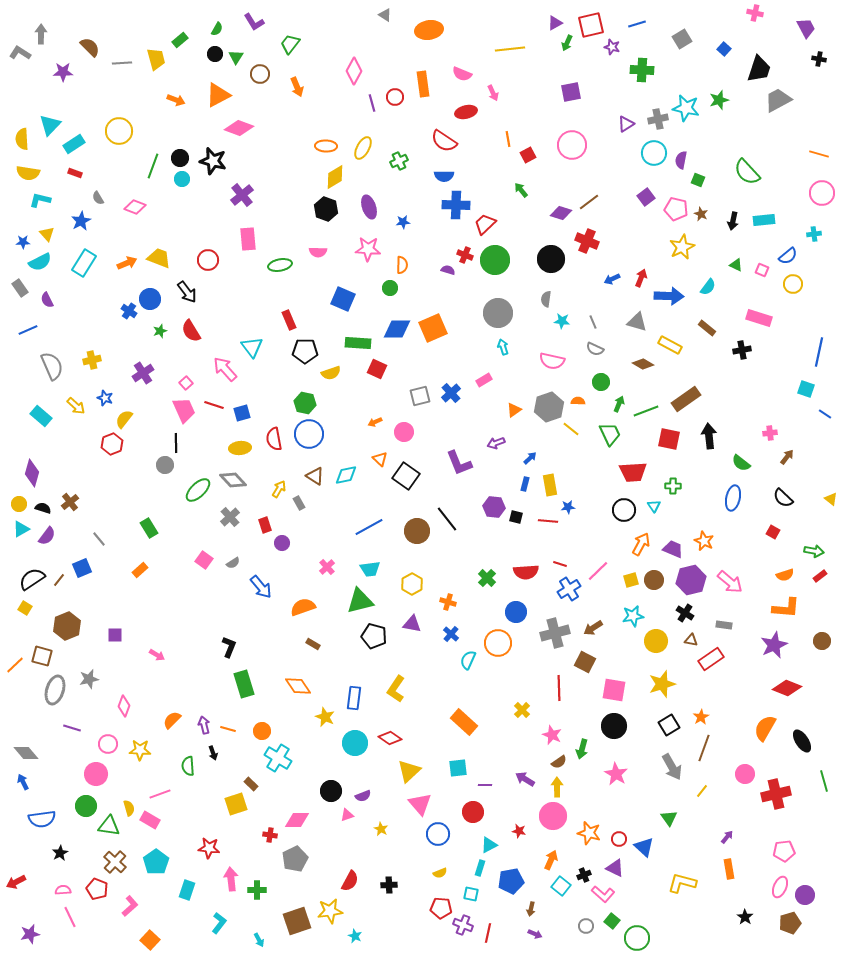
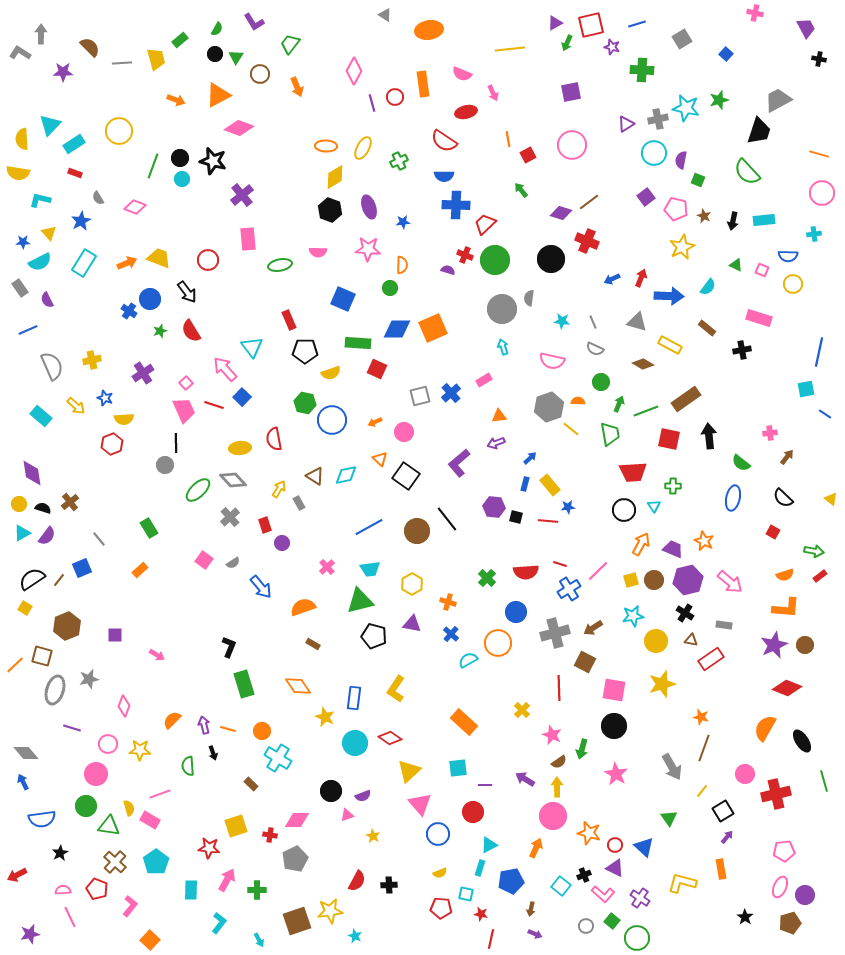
blue square at (724, 49): moved 2 px right, 5 px down
black trapezoid at (759, 69): moved 62 px down
yellow semicircle at (28, 173): moved 10 px left
black hexagon at (326, 209): moved 4 px right, 1 px down
brown star at (701, 214): moved 3 px right, 2 px down
yellow triangle at (47, 234): moved 2 px right, 1 px up
blue semicircle at (788, 256): rotated 42 degrees clockwise
gray semicircle at (546, 299): moved 17 px left, 1 px up
gray circle at (498, 313): moved 4 px right, 4 px up
cyan square at (806, 389): rotated 30 degrees counterclockwise
orange triangle at (514, 410): moved 15 px left, 6 px down; rotated 28 degrees clockwise
blue square at (242, 413): moved 16 px up; rotated 30 degrees counterclockwise
yellow semicircle at (124, 419): rotated 132 degrees counterclockwise
blue circle at (309, 434): moved 23 px right, 14 px up
green trapezoid at (610, 434): rotated 15 degrees clockwise
purple L-shape at (459, 463): rotated 72 degrees clockwise
purple diamond at (32, 473): rotated 24 degrees counterclockwise
yellow rectangle at (550, 485): rotated 30 degrees counterclockwise
cyan triangle at (21, 529): moved 1 px right, 4 px down
purple hexagon at (691, 580): moved 3 px left
brown circle at (822, 641): moved 17 px left, 4 px down
cyan semicircle at (468, 660): rotated 36 degrees clockwise
orange star at (701, 717): rotated 28 degrees counterclockwise
black square at (669, 725): moved 54 px right, 86 px down
yellow square at (236, 804): moved 22 px down
yellow star at (381, 829): moved 8 px left, 7 px down
red star at (519, 831): moved 38 px left, 83 px down
red circle at (619, 839): moved 4 px left, 6 px down
orange arrow at (551, 860): moved 15 px left, 12 px up
orange rectangle at (729, 869): moved 8 px left
pink arrow at (231, 879): moved 4 px left, 1 px down; rotated 35 degrees clockwise
red semicircle at (350, 881): moved 7 px right
red arrow at (16, 882): moved 1 px right, 7 px up
cyan rectangle at (187, 890): moved 4 px right; rotated 18 degrees counterclockwise
cyan square at (471, 894): moved 5 px left
pink L-shape at (130, 906): rotated 10 degrees counterclockwise
purple cross at (463, 925): moved 177 px right, 27 px up; rotated 12 degrees clockwise
red line at (488, 933): moved 3 px right, 6 px down
